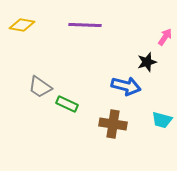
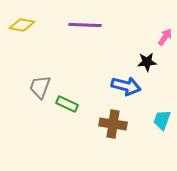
black star: rotated 12 degrees clockwise
gray trapezoid: rotated 75 degrees clockwise
cyan trapezoid: rotated 95 degrees clockwise
